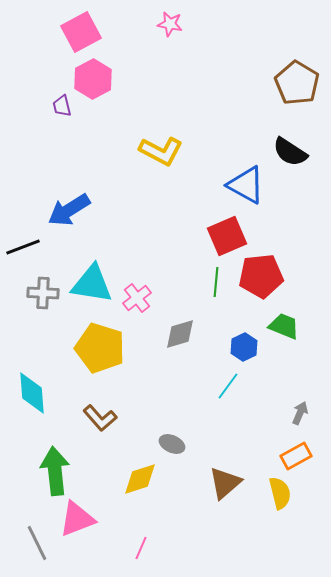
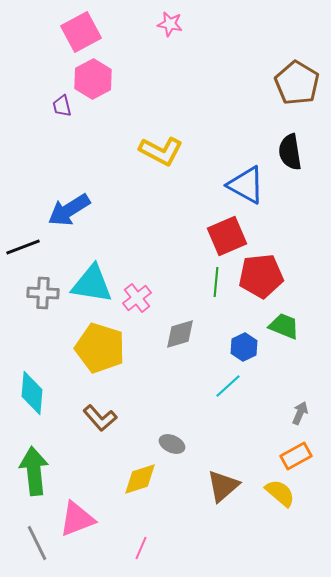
black semicircle: rotated 48 degrees clockwise
cyan line: rotated 12 degrees clockwise
cyan diamond: rotated 9 degrees clockwise
green arrow: moved 21 px left
brown triangle: moved 2 px left, 3 px down
yellow semicircle: rotated 36 degrees counterclockwise
